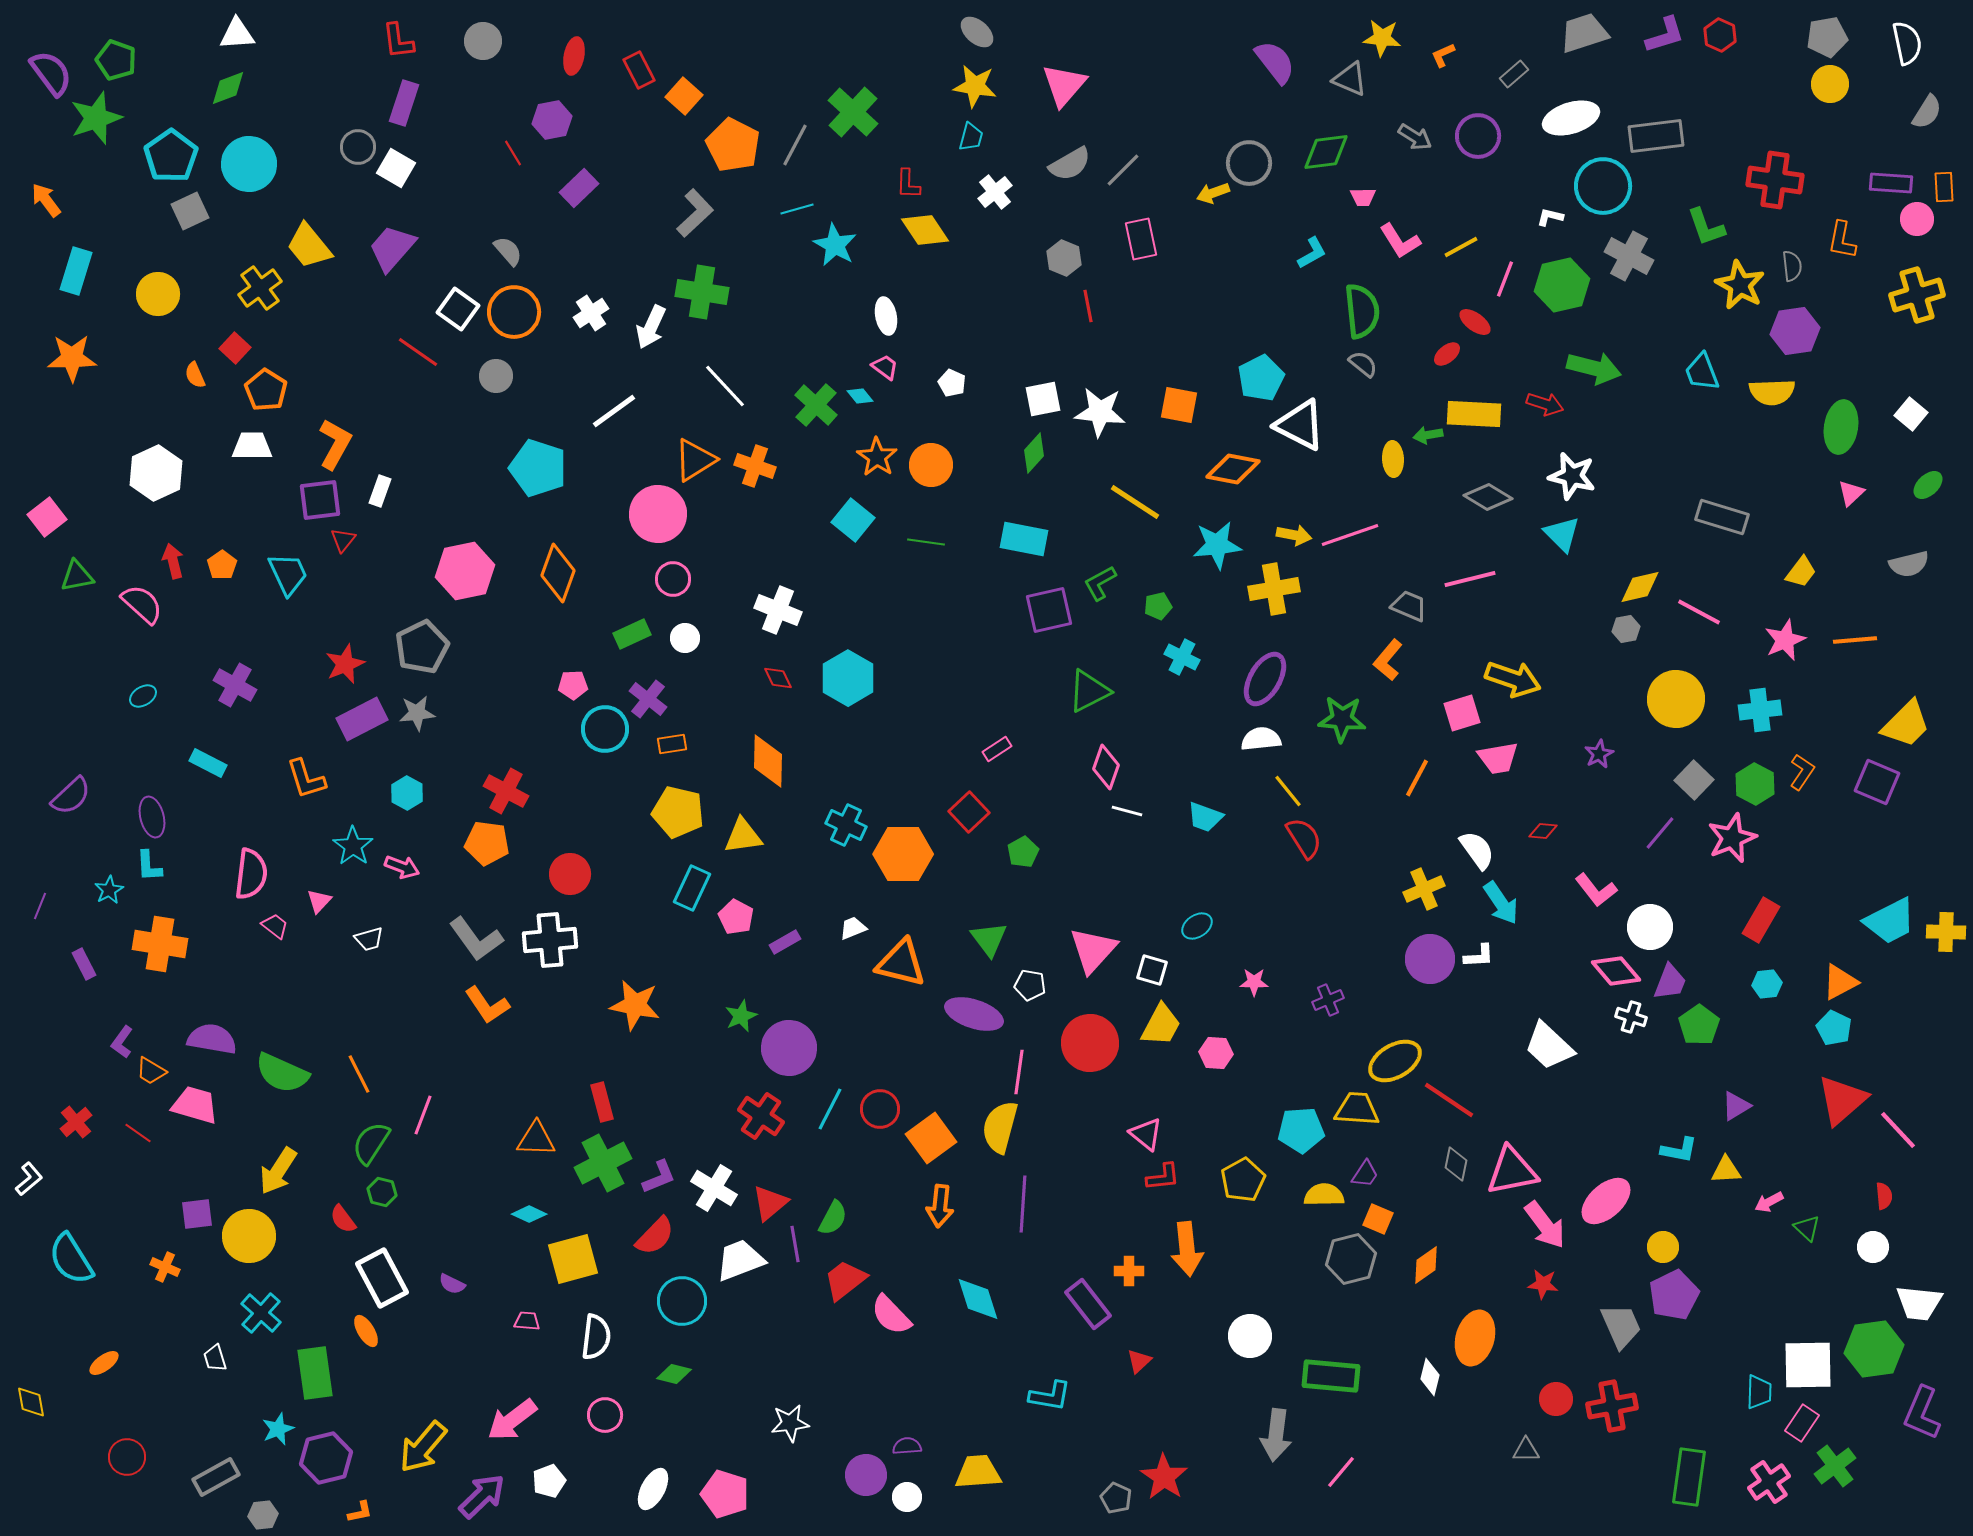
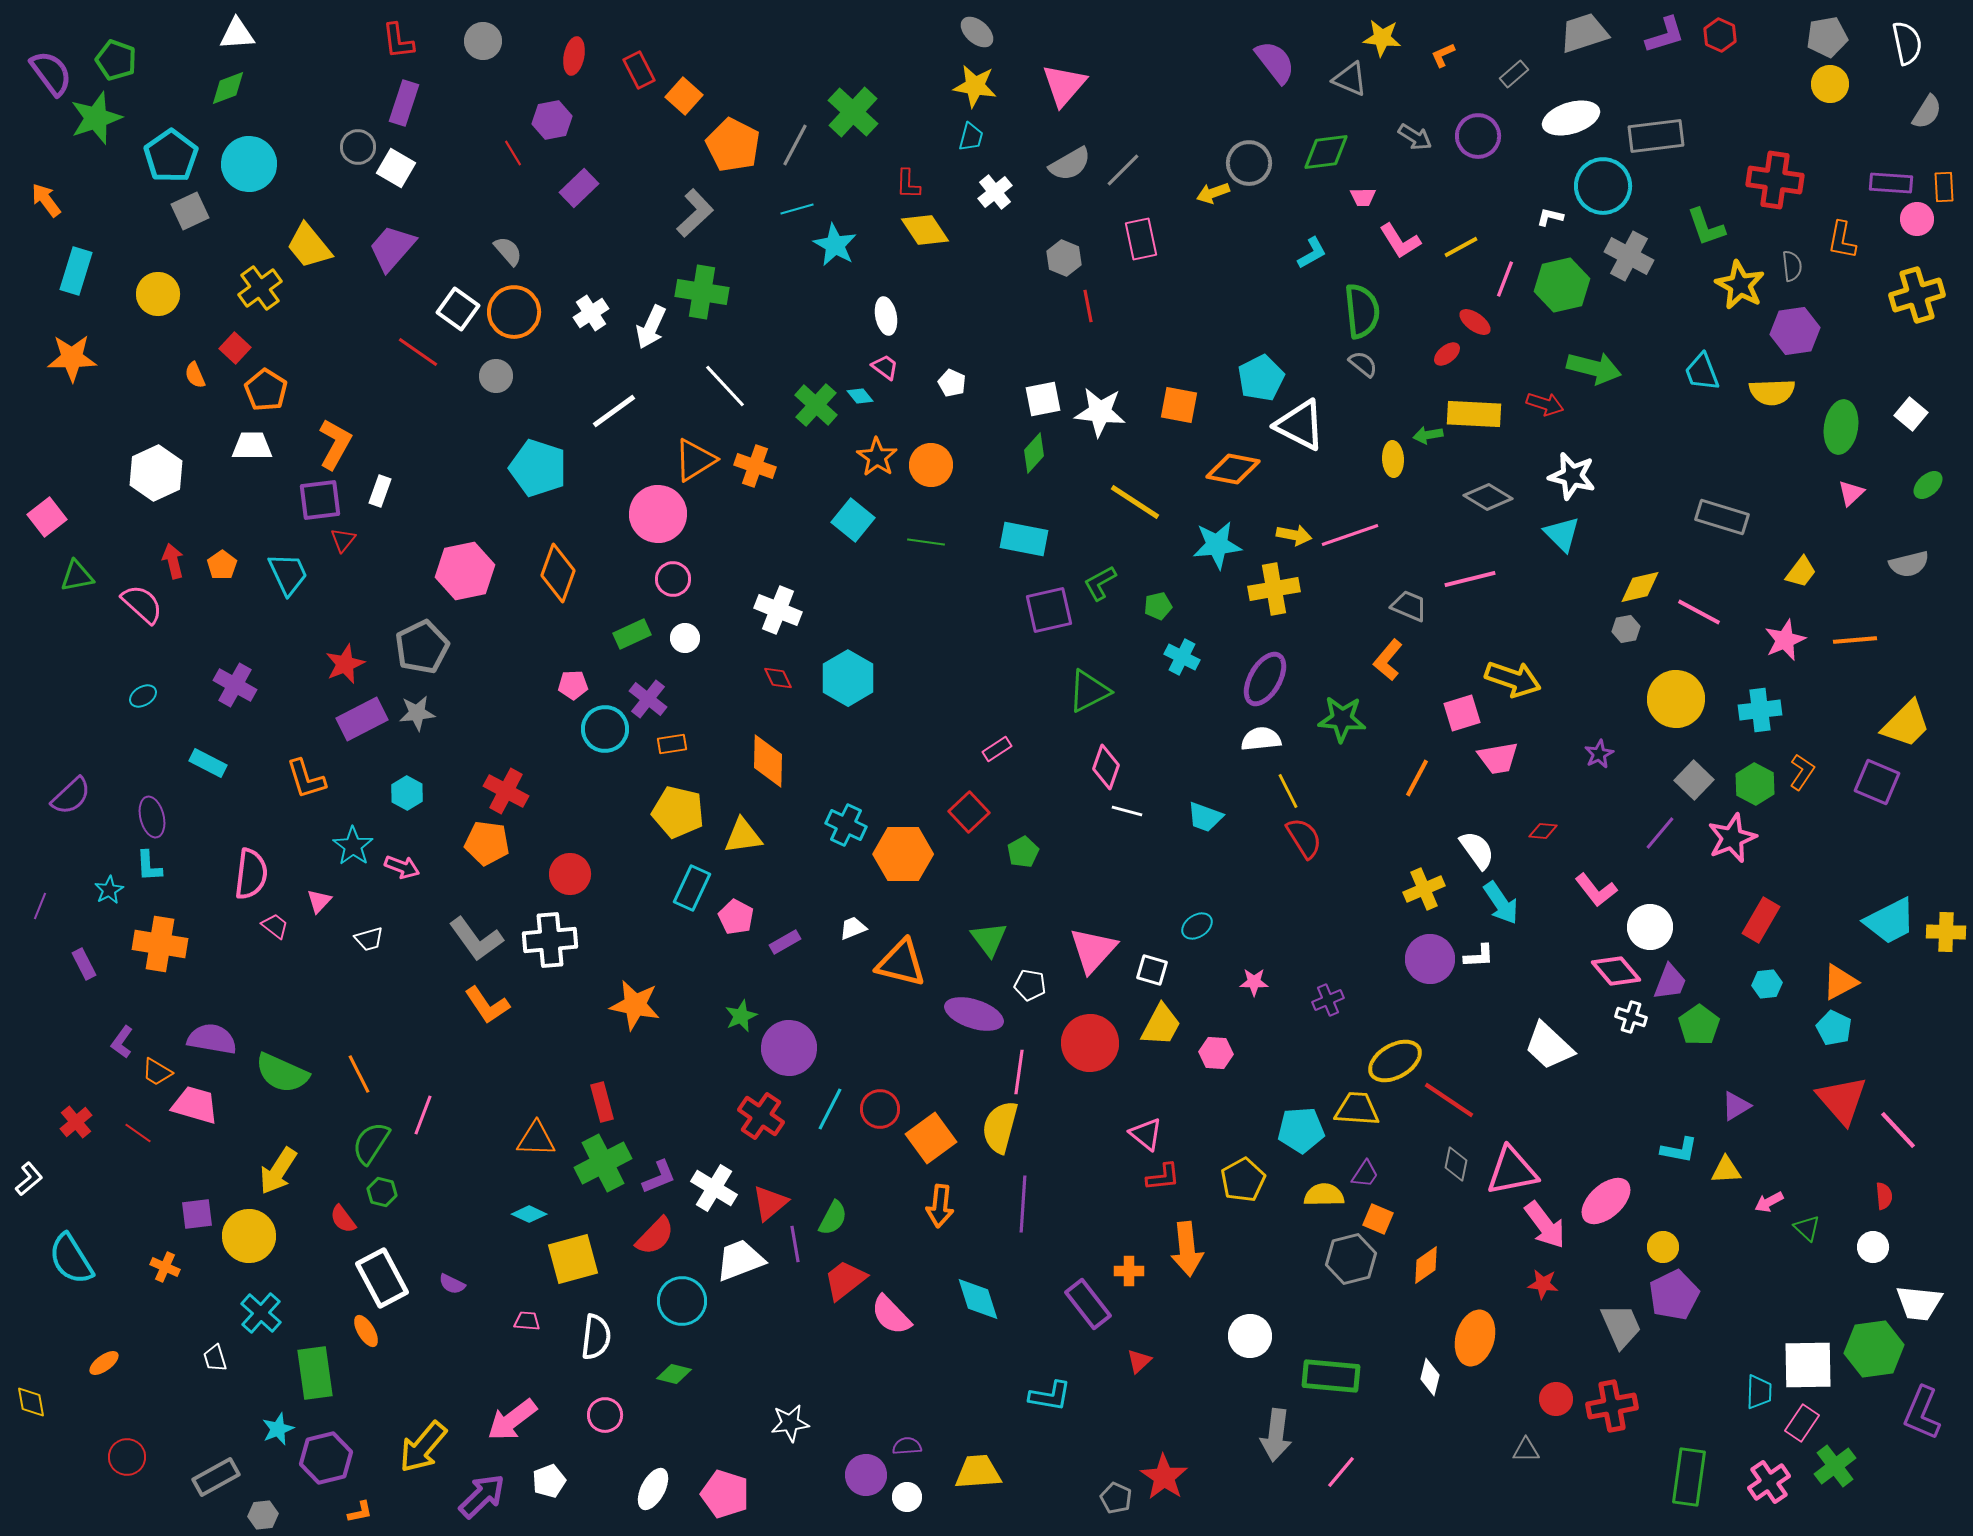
yellow line at (1288, 791): rotated 12 degrees clockwise
orange trapezoid at (151, 1071): moved 6 px right, 1 px down
red triangle at (1842, 1100): rotated 30 degrees counterclockwise
